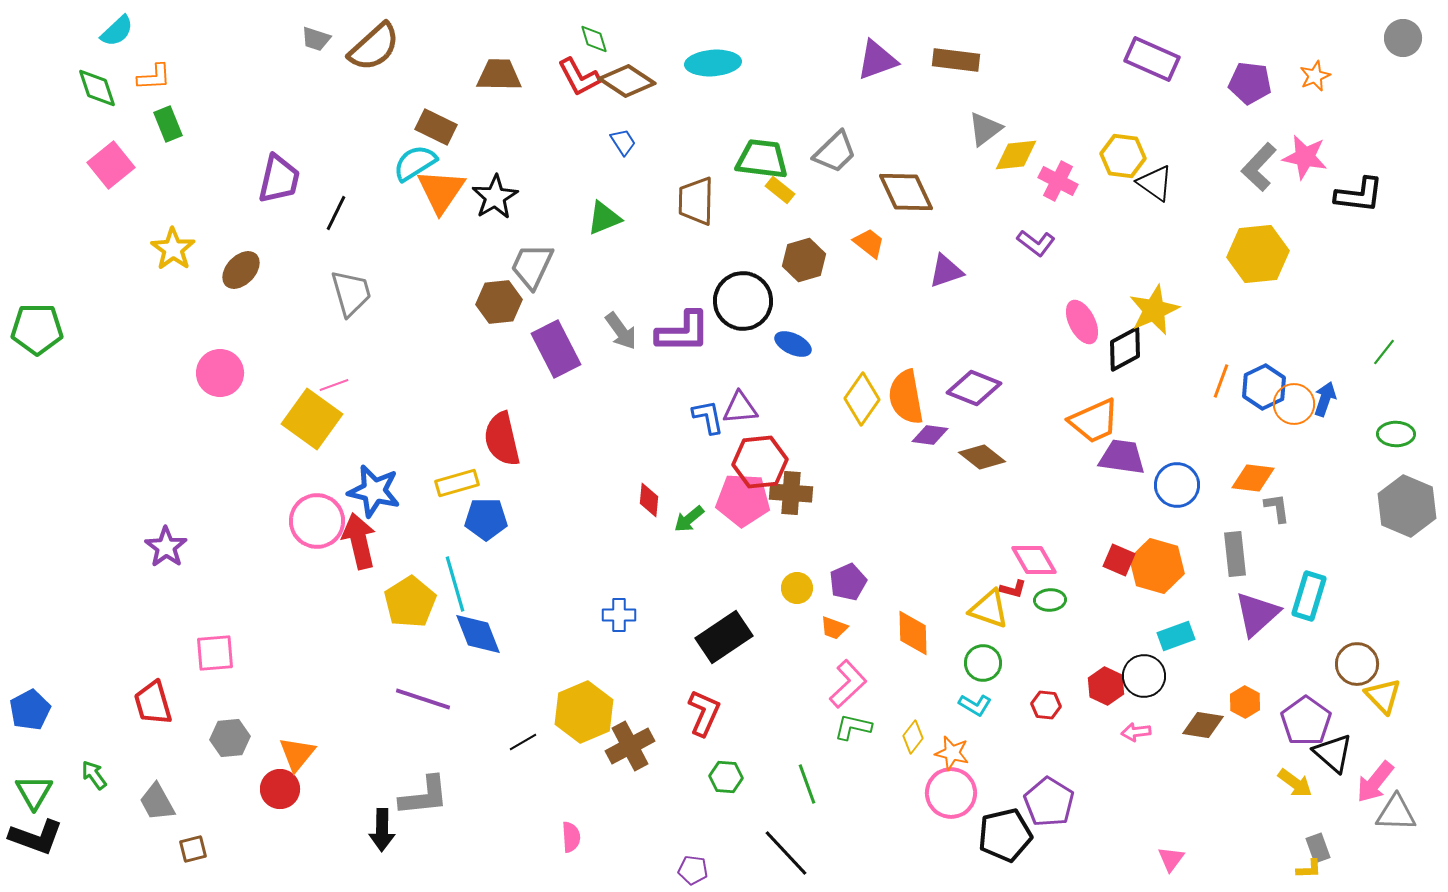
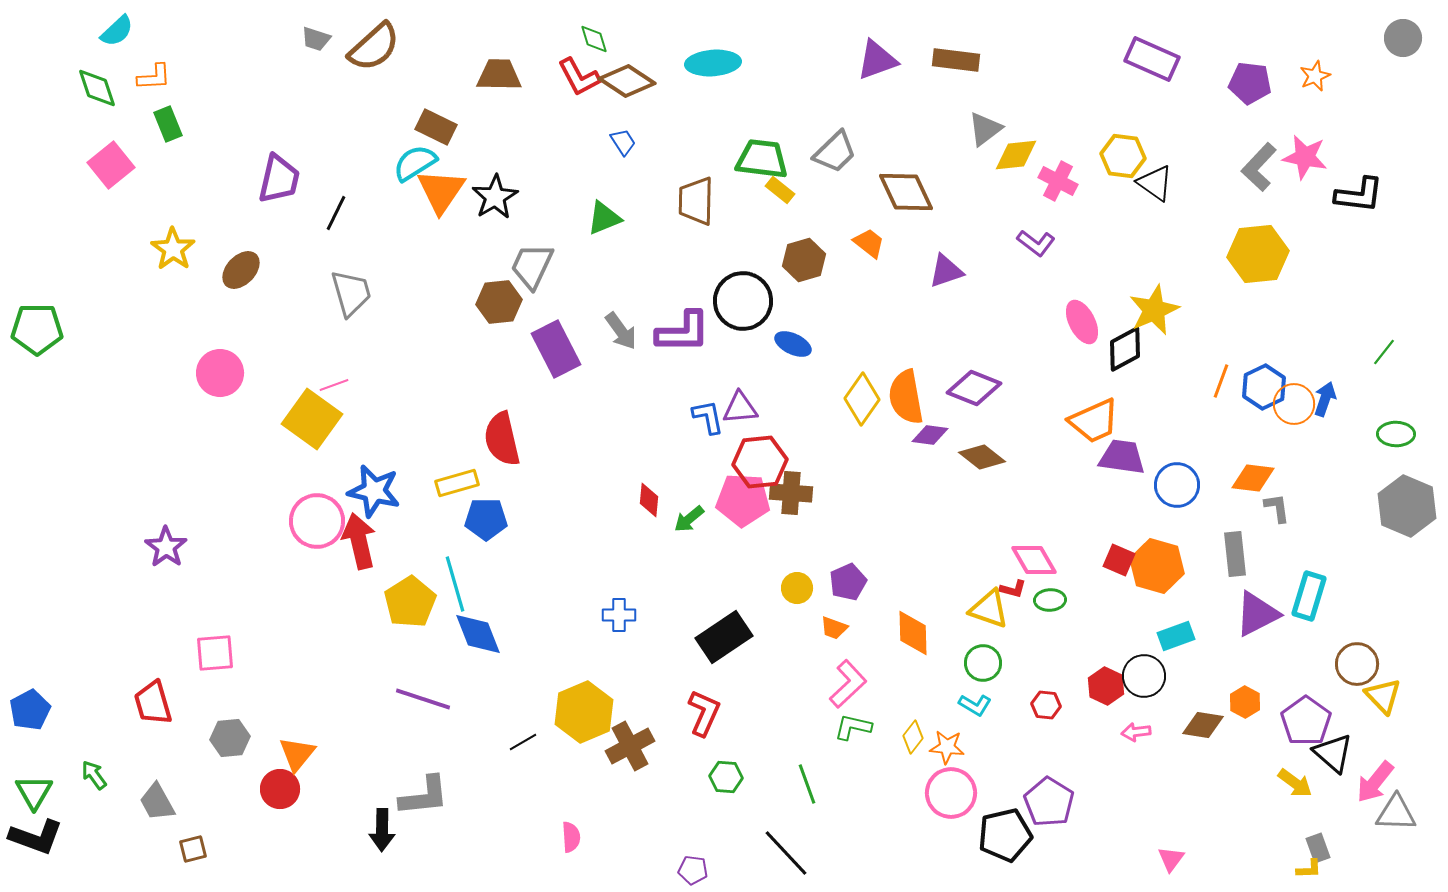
purple triangle at (1257, 614): rotated 15 degrees clockwise
orange star at (952, 753): moved 5 px left, 6 px up; rotated 8 degrees counterclockwise
